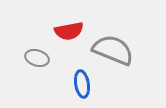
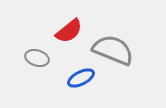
red semicircle: rotated 28 degrees counterclockwise
blue ellipse: moved 1 px left, 6 px up; rotated 72 degrees clockwise
